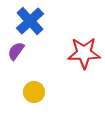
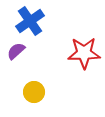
blue cross: rotated 8 degrees clockwise
purple semicircle: rotated 12 degrees clockwise
